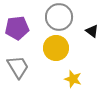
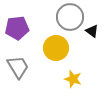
gray circle: moved 11 px right
